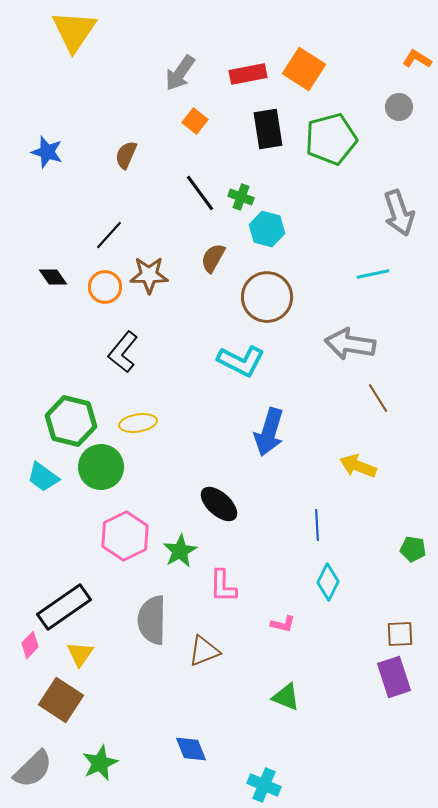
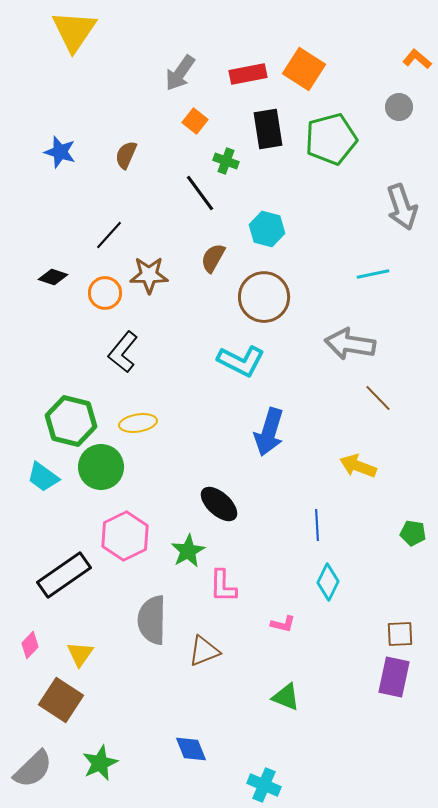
orange L-shape at (417, 59): rotated 8 degrees clockwise
blue star at (47, 152): moved 13 px right
green cross at (241, 197): moved 15 px left, 36 px up
gray arrow at (399, 213): moved 3 px right, 6 px up
black diamond at (53, 277): rotated 36 degrees counterclockwise
orange circle at (105, 287): moved 6 px down
brown circle at (267, 297): moved 3 px left
brown line at (378, 398): rotated 12 degrees counterclockwise
green pentagon at (413, 549): moved 16 px up
green star at (180, 551): moved 8 px right
black rectangle at (64, 607): moved 32 px up
purple rectangle at (394, 677): rotated 30 degrees clockwise
